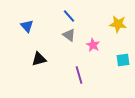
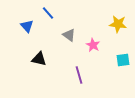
blue line: moved 21 px left, 3 px up
black triangle: rotated 28 degrees clockwise
